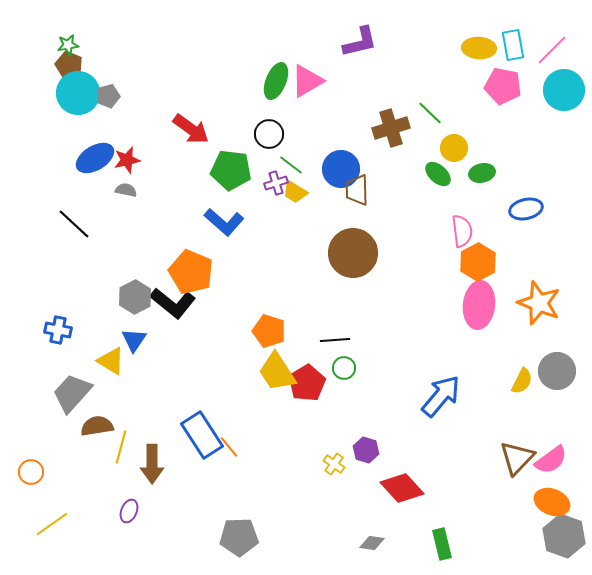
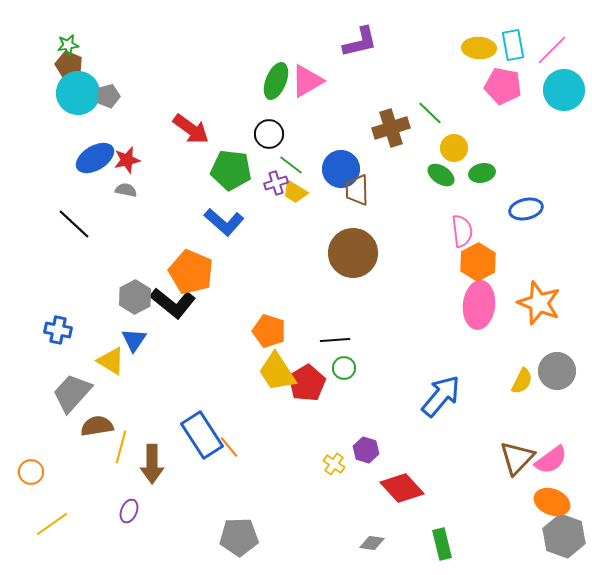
green ellipse at (438, 174): moved 3 px right, 1 px down; rotated 8 degrees counterclockwise
